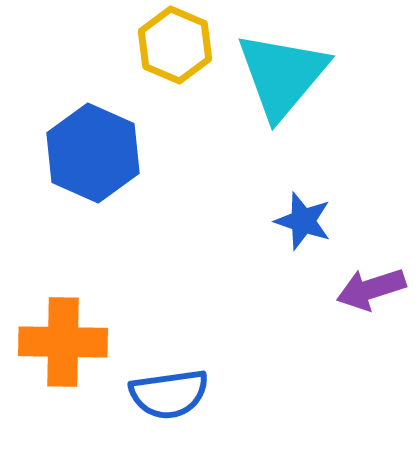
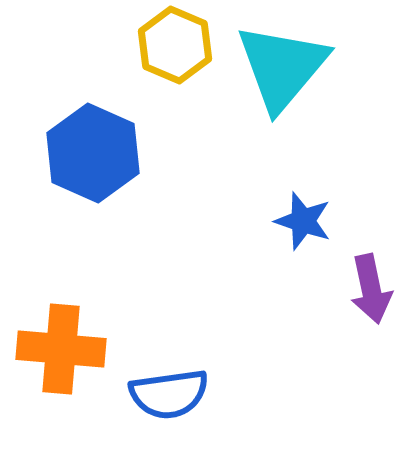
cyan triangle: moved 8 px up
purple arrow: rotated 84 degrees counterclockwise
orange cross: moved 2 px left, 7 px down; rotated 4 degrees clockwise
